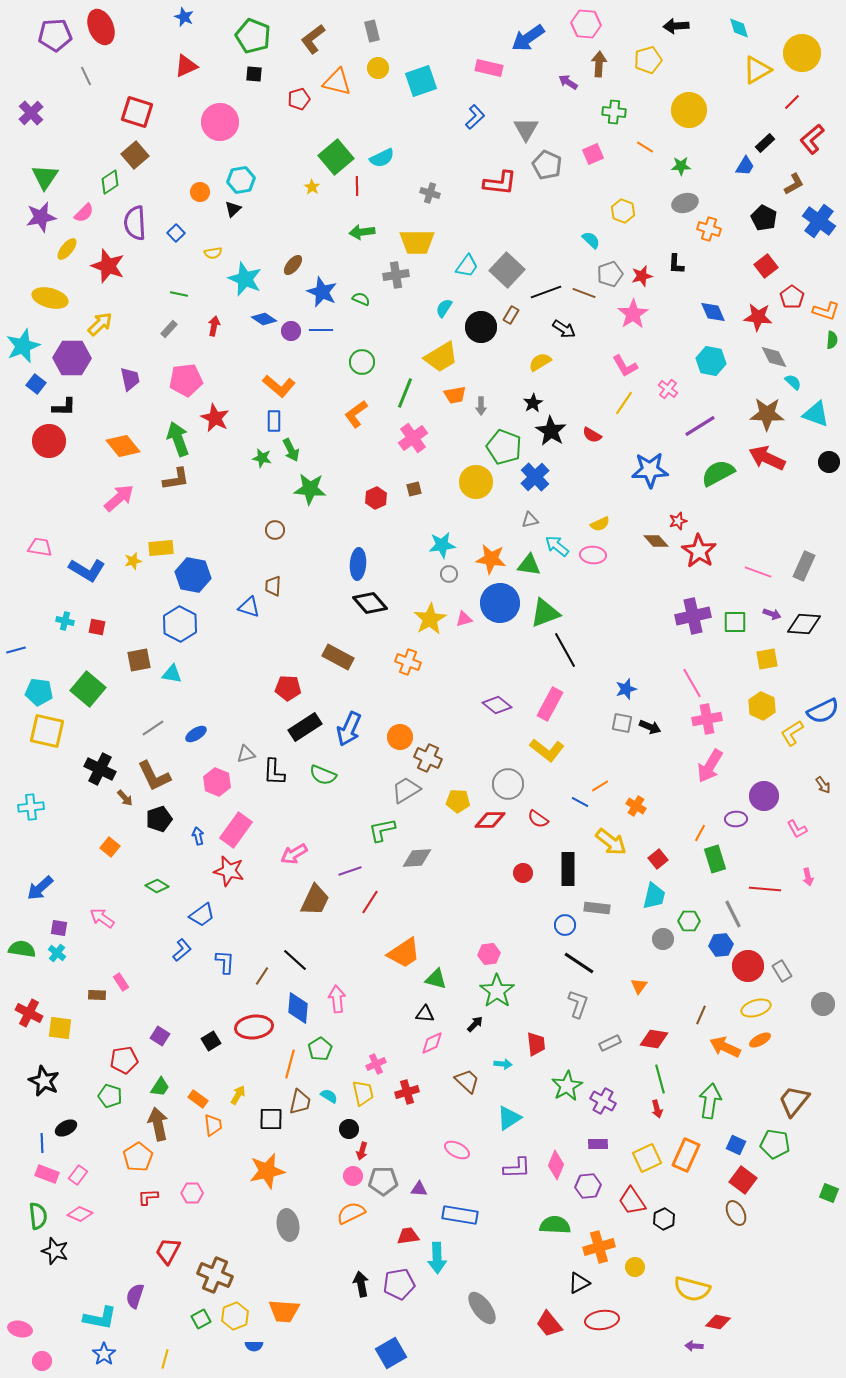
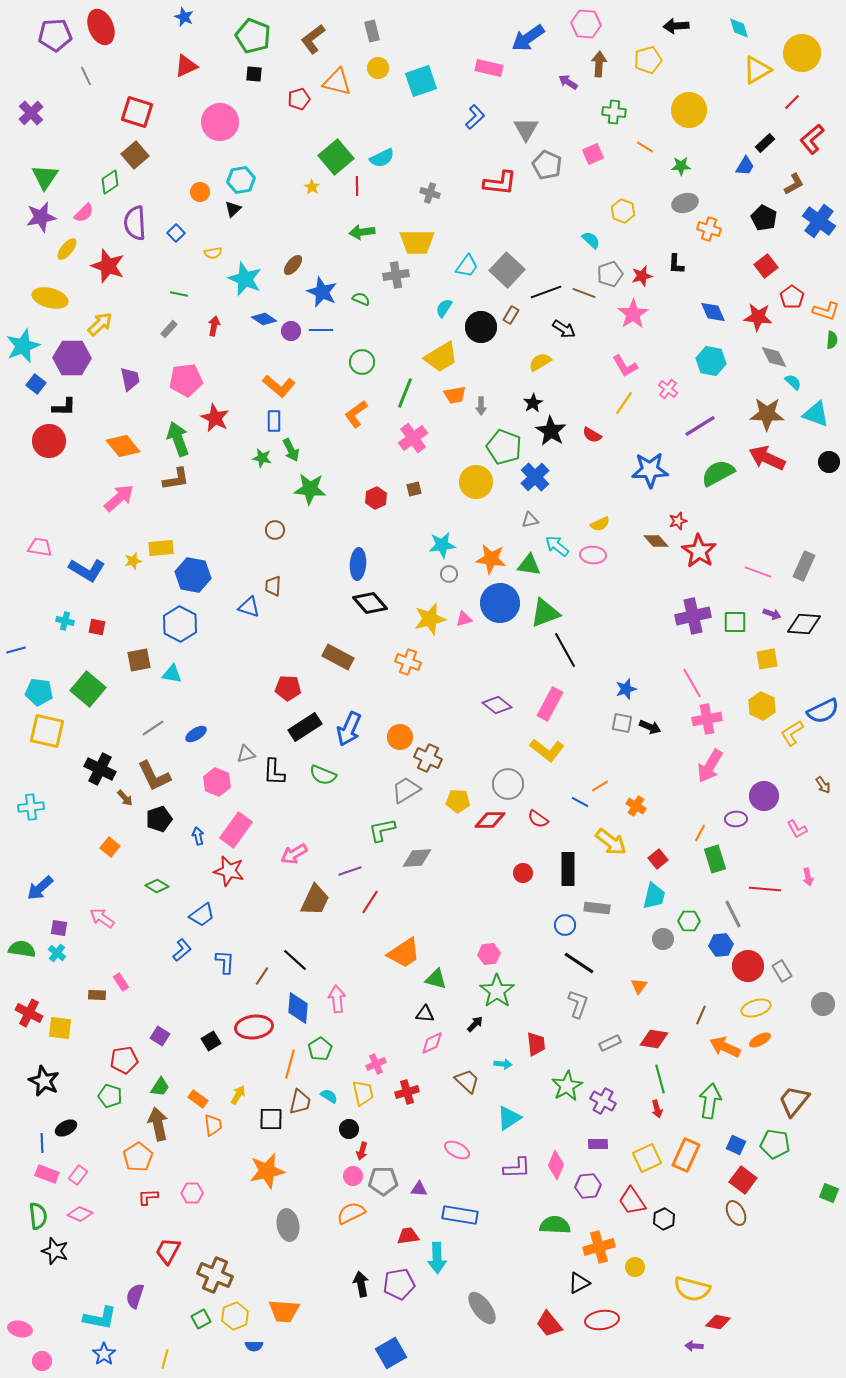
yellow star at (430, 619): rotated 16 degrees clockwise
